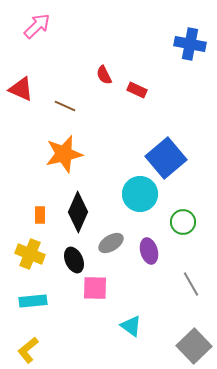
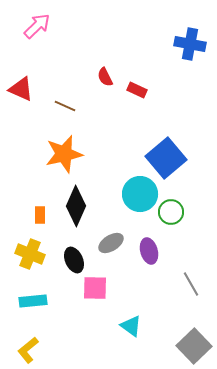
red semicircle: moved 1 px right, 2 px down
black diamond: moved 2 px left, 6 px up
green circle: moved 12 px left, 10 px up
